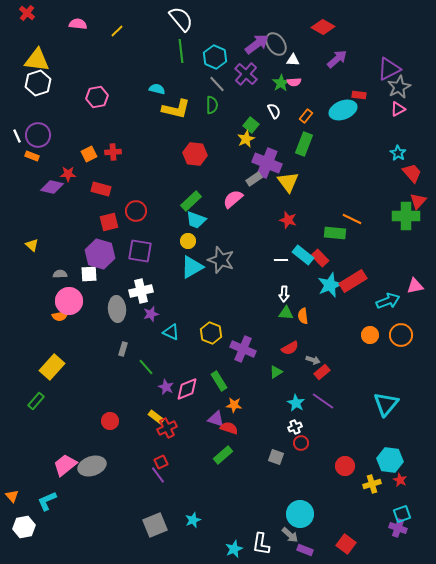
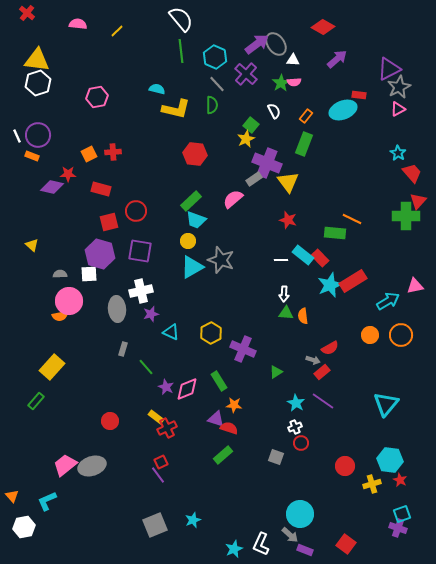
cyan arrow at (388, 301): rotated 10 degrees counterclockwise
yellow hexagon at (211, 333): rotated 10 degrees clockwise
red semicircle at (290, 348): moved 40 px right
white L-shape at (261, 544): rotated 15 degrees clockwise
